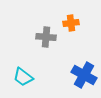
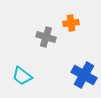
gray cross: rotated 12 degrees clockwise
cyan trapezoid: moved 1 px left, 1 px up
